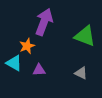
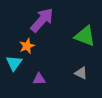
purple arrow: moved 2 px left, 2 px up; rotated 20 degrees clockwise
cyan triangle: rotated 36 degrees clockwise
purple triangle: moved 9 px down
